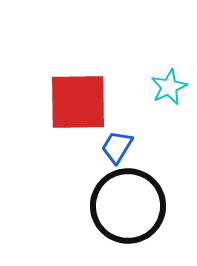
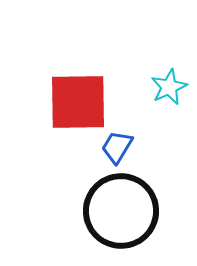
black circle: moved 7 px left, 5 px down
